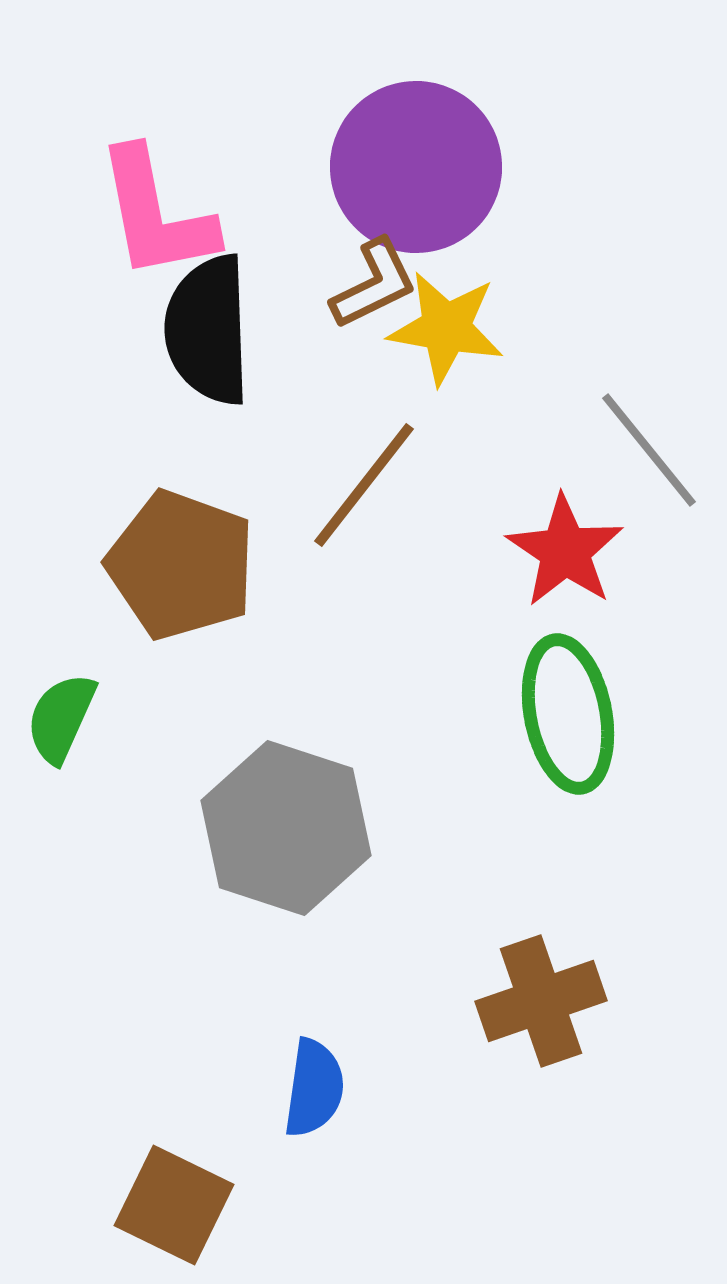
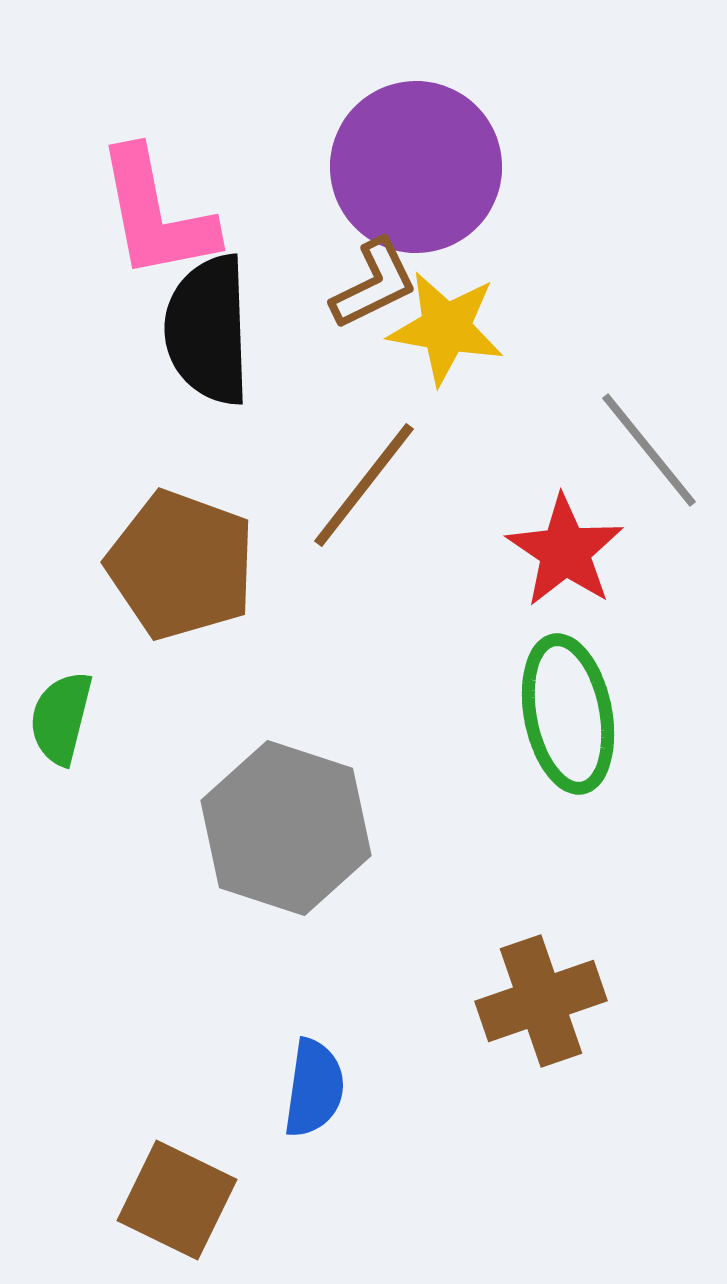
green semicircle: rotated 10 degrees counterclockwise
brown square: moved 3 px right, 5 px up
